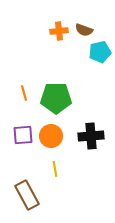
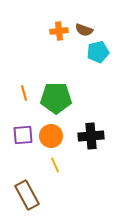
cyan pentagon: moved 2 px left
yellow line: moved 4 px up; rotated 14 degrees counterclockwise
